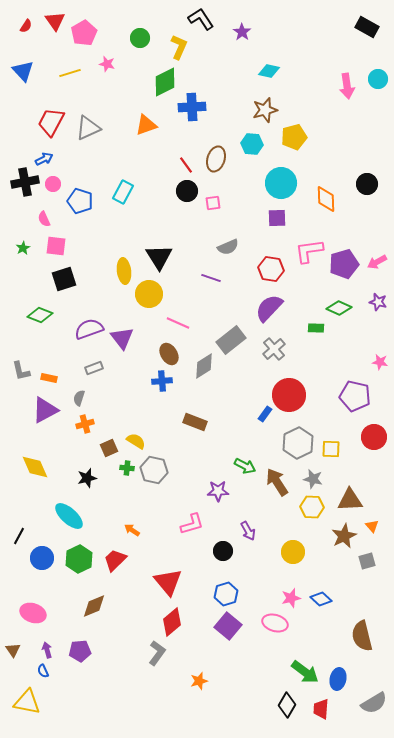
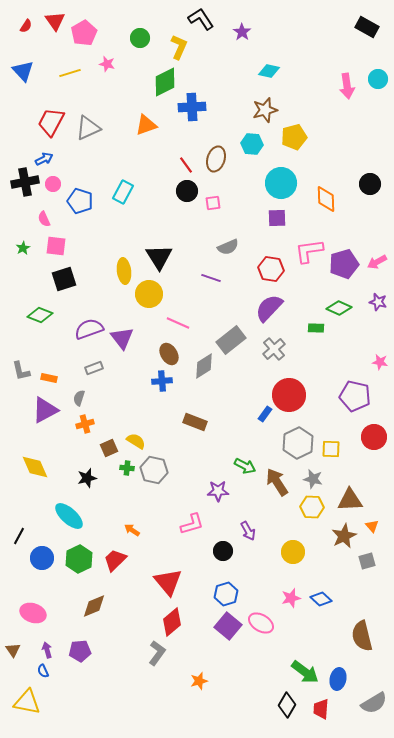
black circle at (367, 184): moved 3 px right
pink ellipse at (275, 623): moved 14 px left; rotated 15 degrees clockwise
